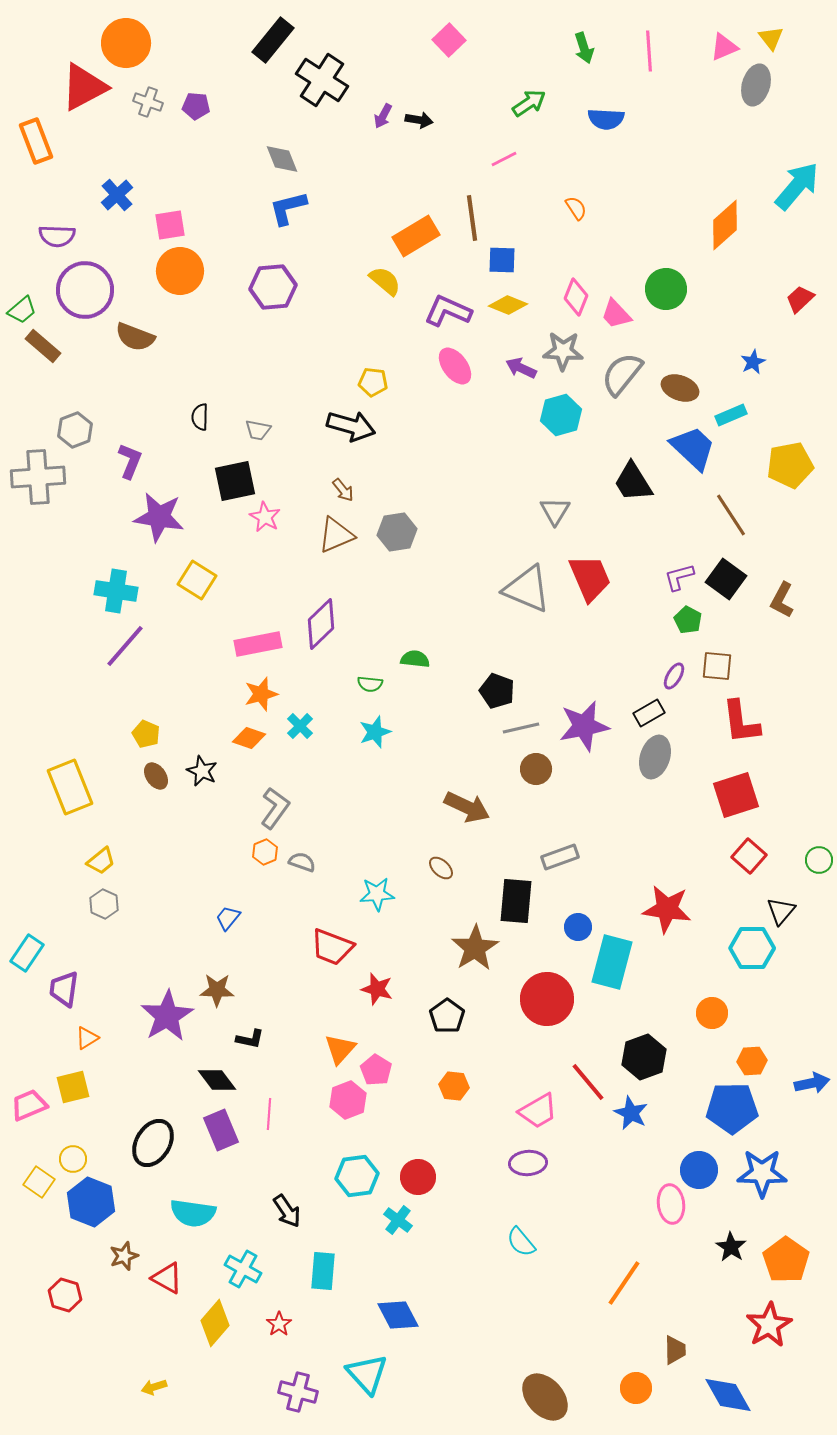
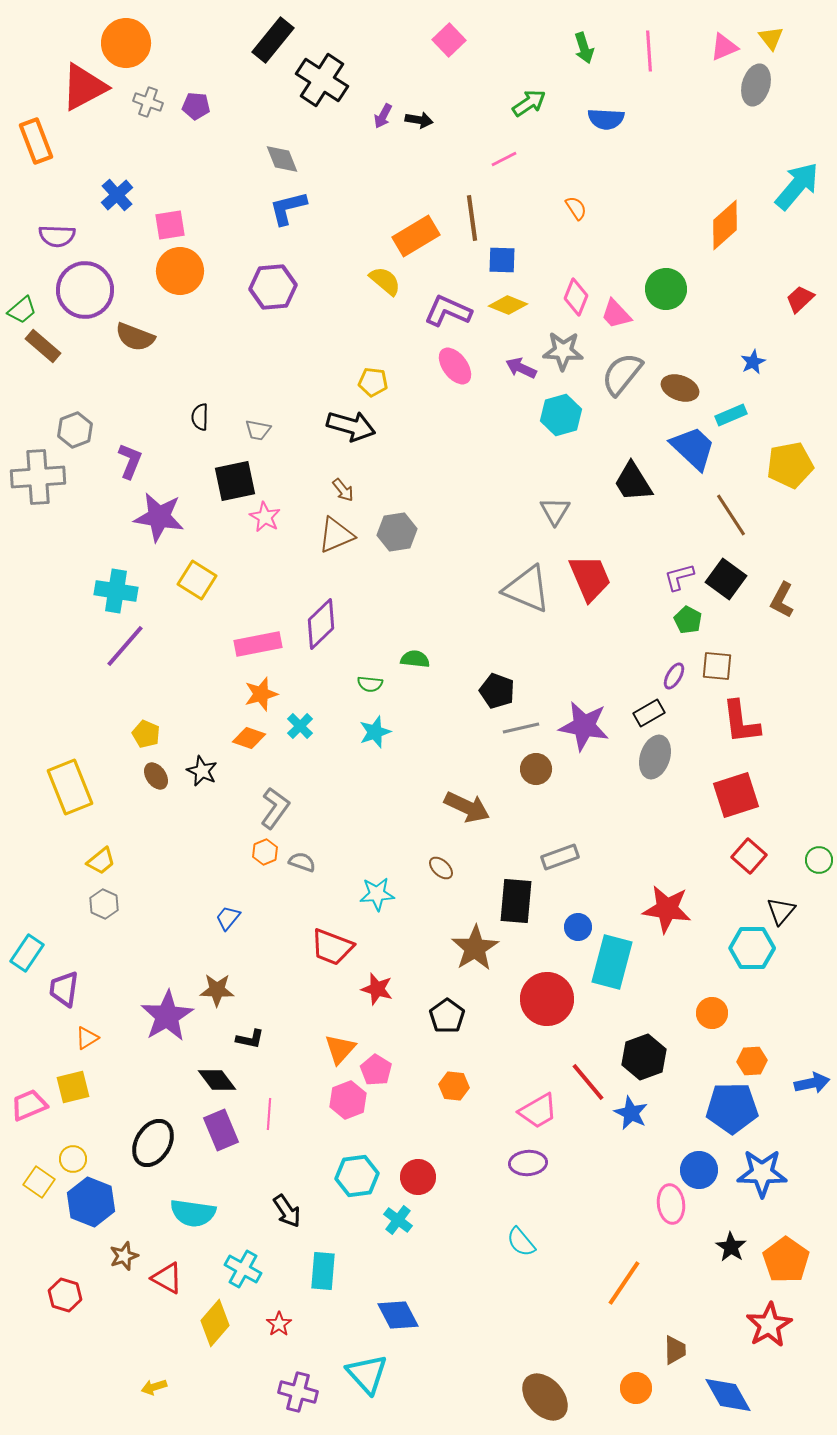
purple star at (584, 726): rotated 21 degrees clockwise
